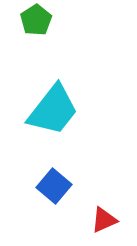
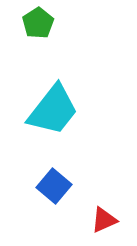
green pentagon: moved 2 px right, 3 px down
